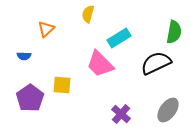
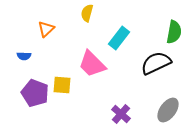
yellow semicircle: moved 1 px left, 1 px up
cyan rectangle: rotated 20 degrees counterclockwise
pink trapezoid: moved 8 px left
purple pentagon: moved 5 px right, 5 px up; rotated 16 degrees counterclockwise
